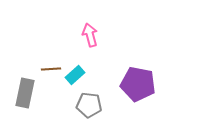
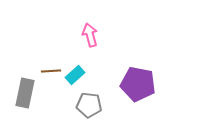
brown line: moved 2 px down
